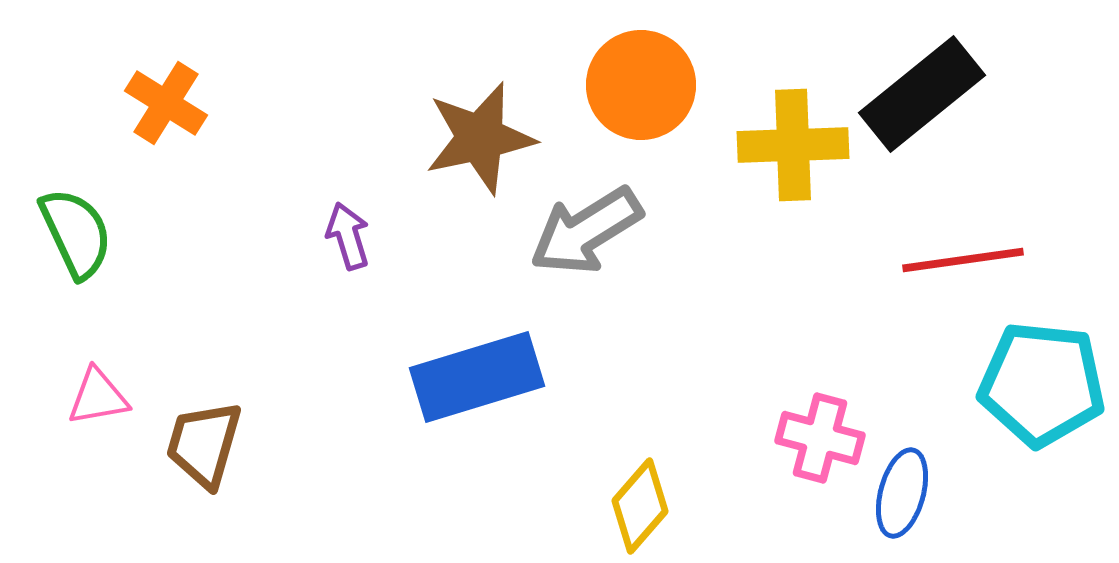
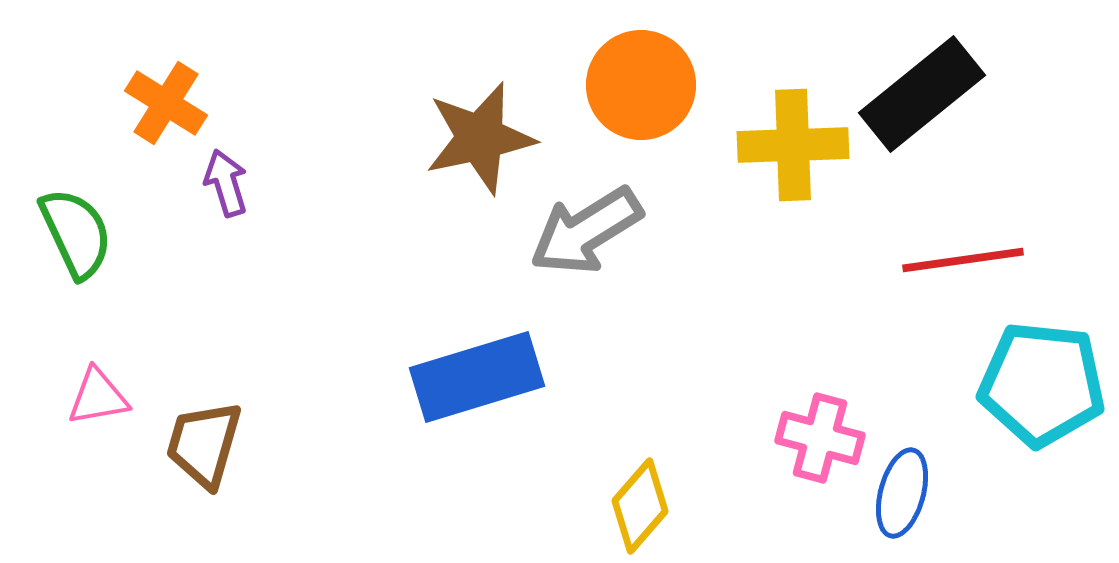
purple arrow: moved 122 px left, 53 px up
